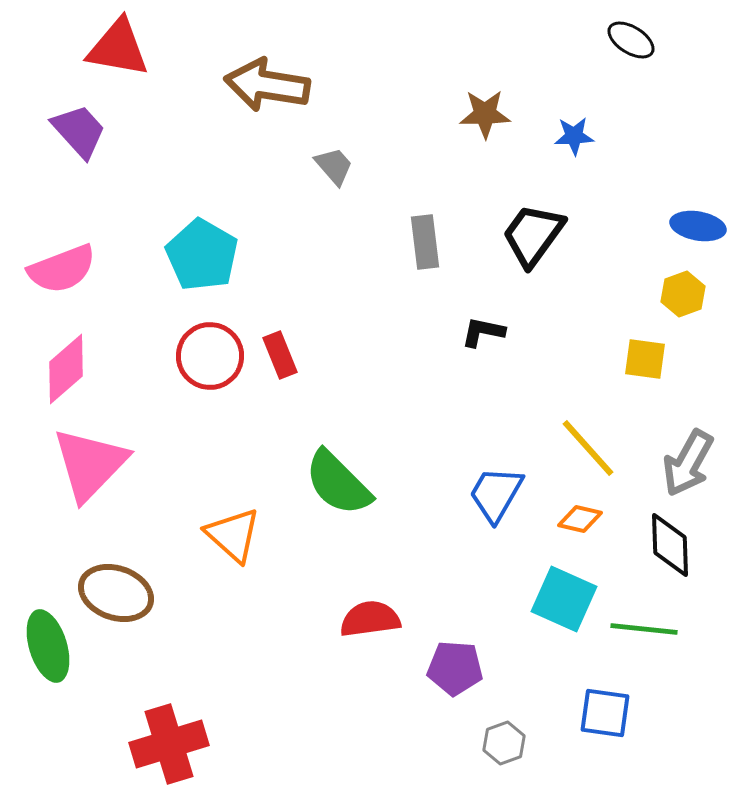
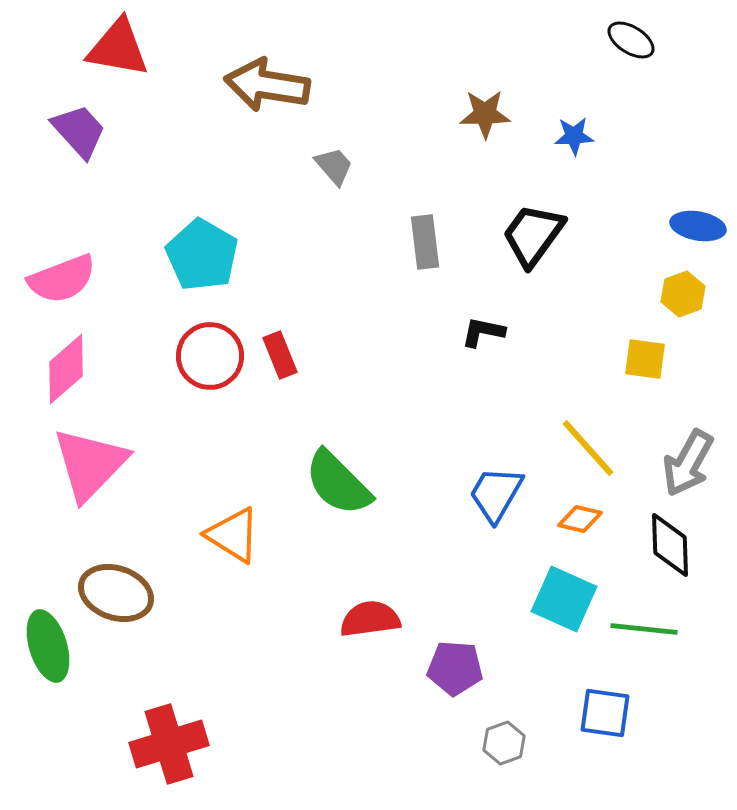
pink semicircle: moved 10 px down
orange triangle: rotated 10 degrees counterclockwise
